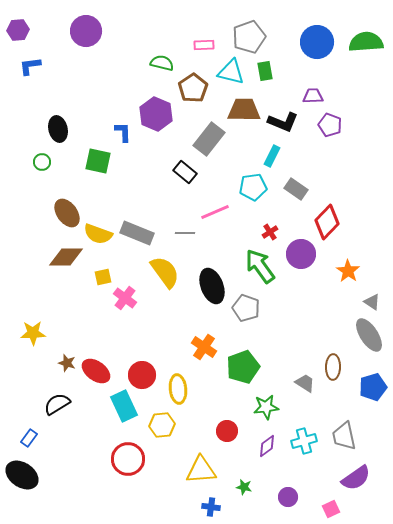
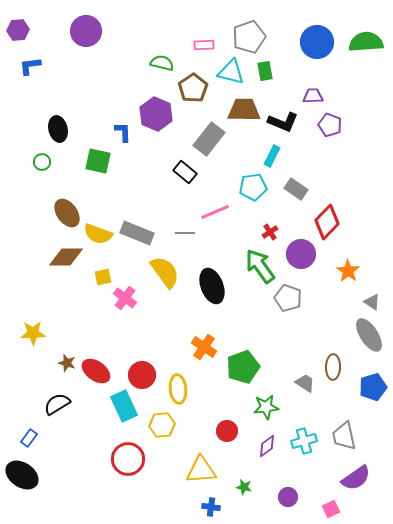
gray pentagon at (246, 308): moved 42 px right, 10 px up
